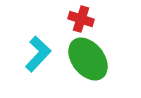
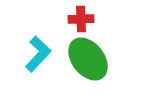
red cross: rotated 20 degrees counterclockwise
